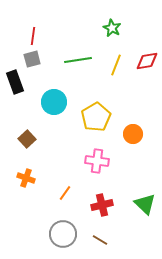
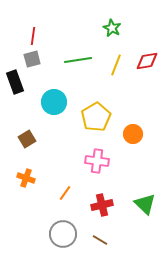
brown square: rotated 12 degrees clockwise
